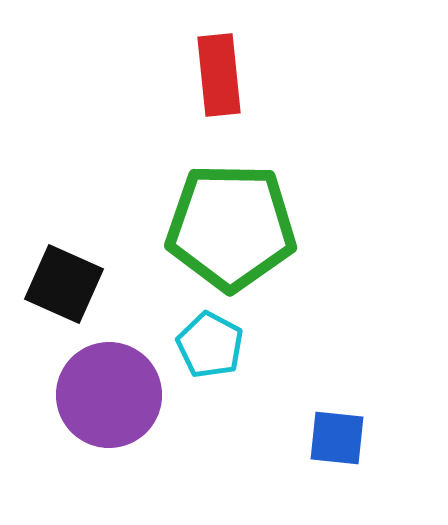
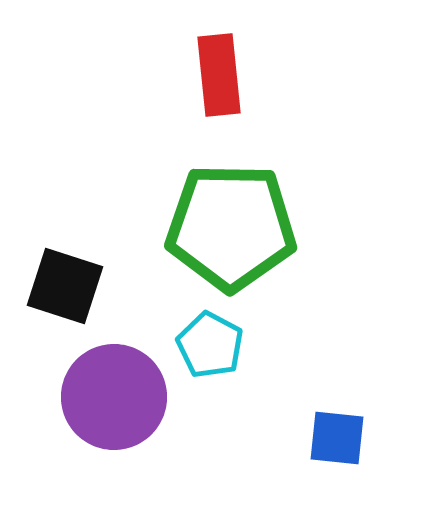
black square: moved 1 px right, 2 px down; rotated 6 degrees counterclockwise
purple circle: moved 5 px right, 2 px down
